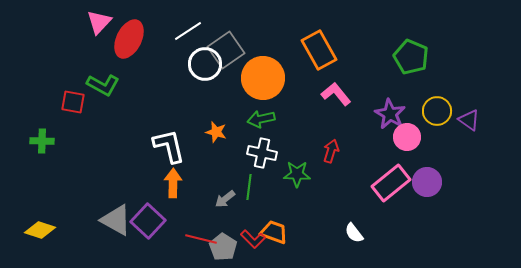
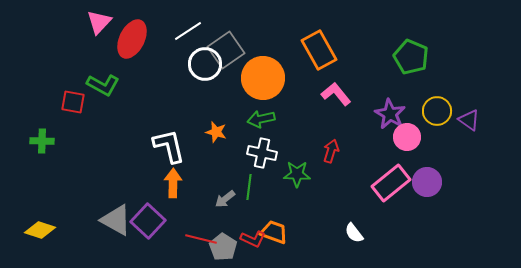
red ellipse: moved 3 px right
red L-shape: rotated 20 degrees counterclockwise
